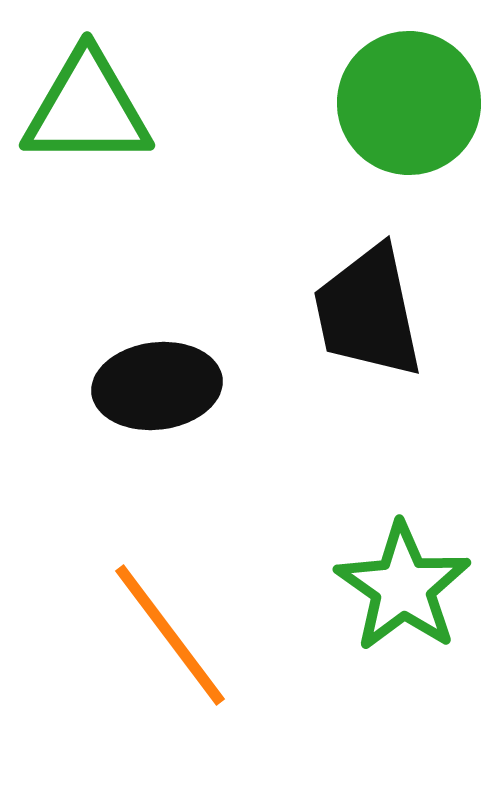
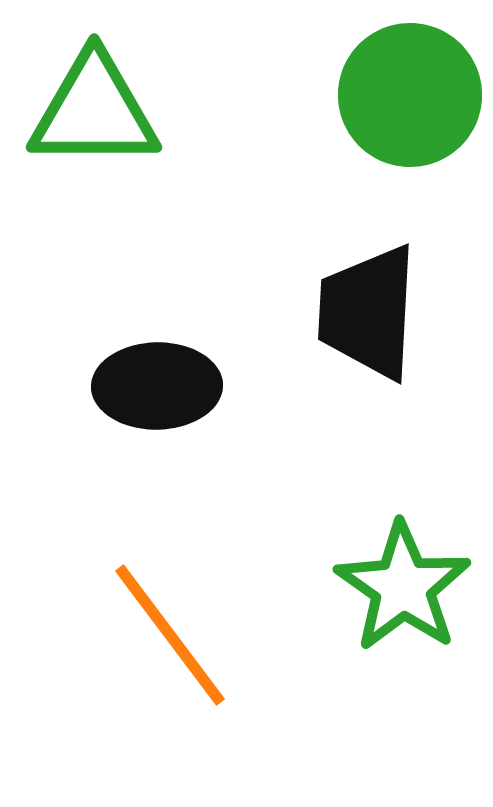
green circle: moved 1 px right, 8 px up
green triangle: moved 7 px right, 2 px down
black trapezoid: rotated 15 degrees clockwise
black ellipse: rotated 6 degrees clockwise
